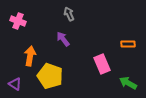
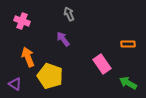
pink cross: moved 4 px right
orange arrow: moved 2 px left, 1 px down; rotated 30 degrees counterclockwise
pink rectangle: rotated 12 degrees counterclockwise
